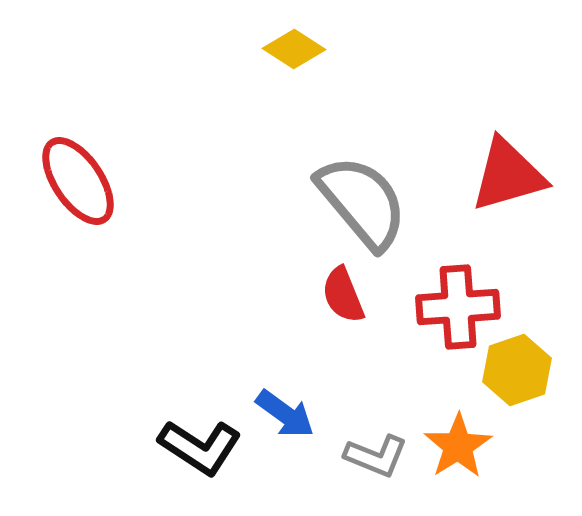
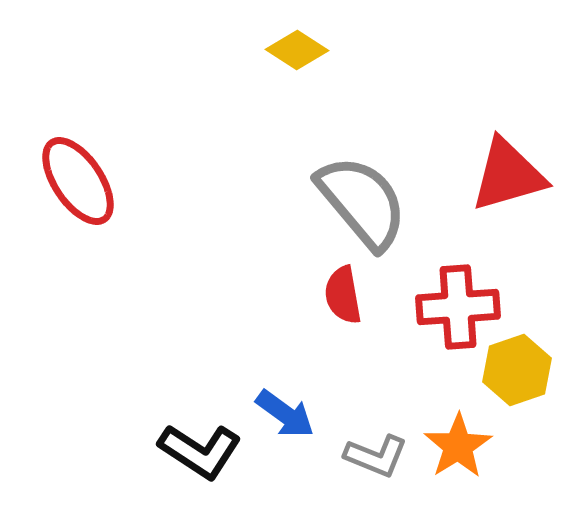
yellow diamond: moved 3 px right, 1 px down
red semicircle: rotated 12 degrees clockwise
black L-shape: moved 4 px down
